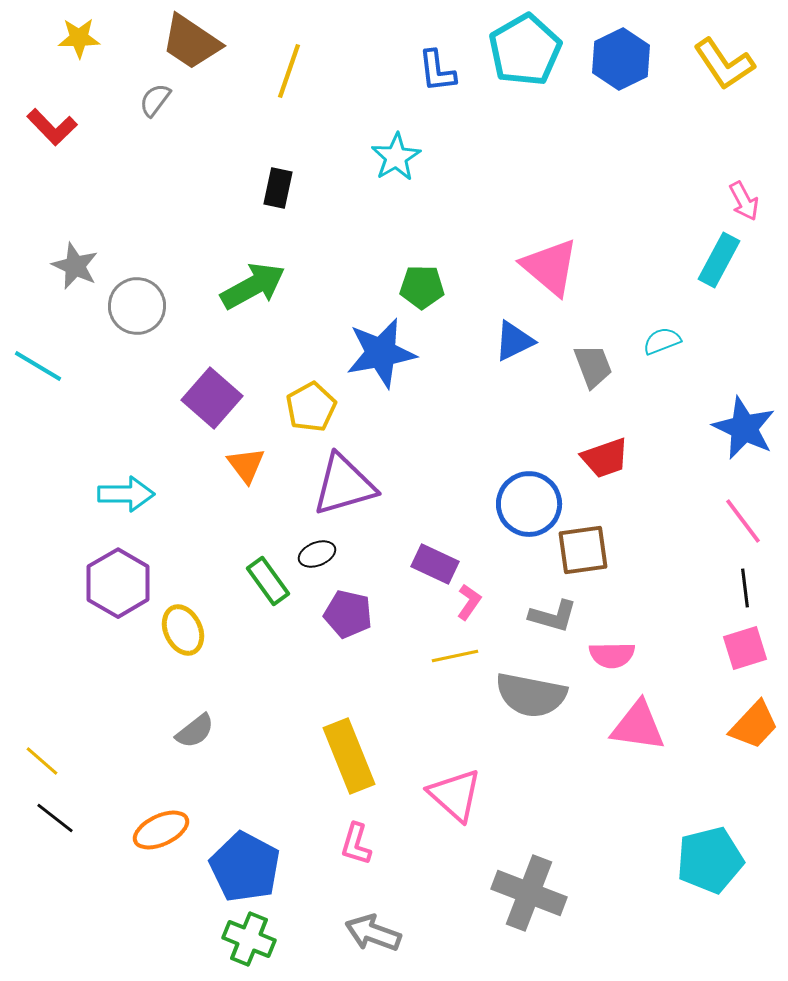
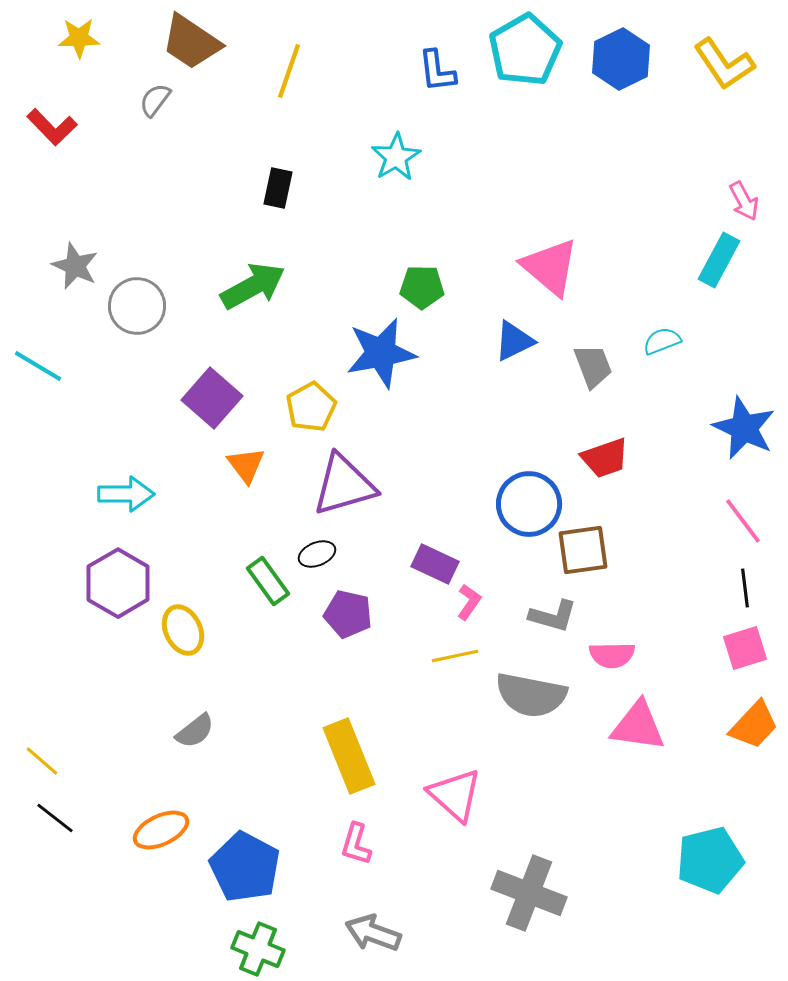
green cross at (249, 939): moved 9 px right, 10 px down
